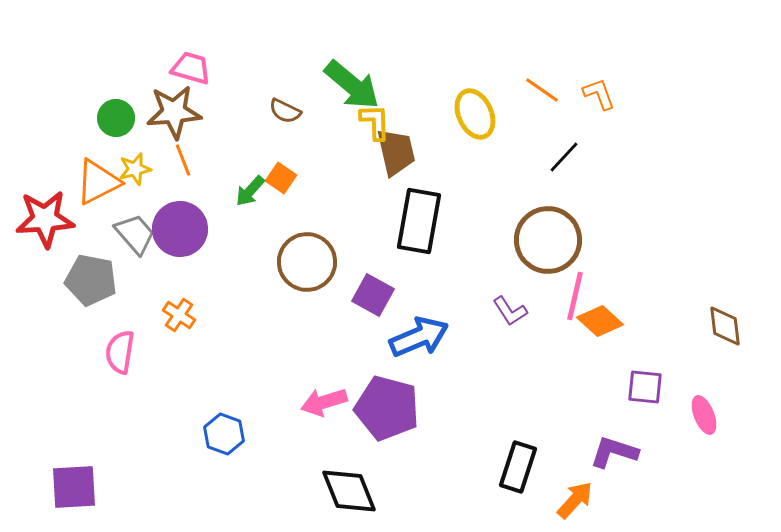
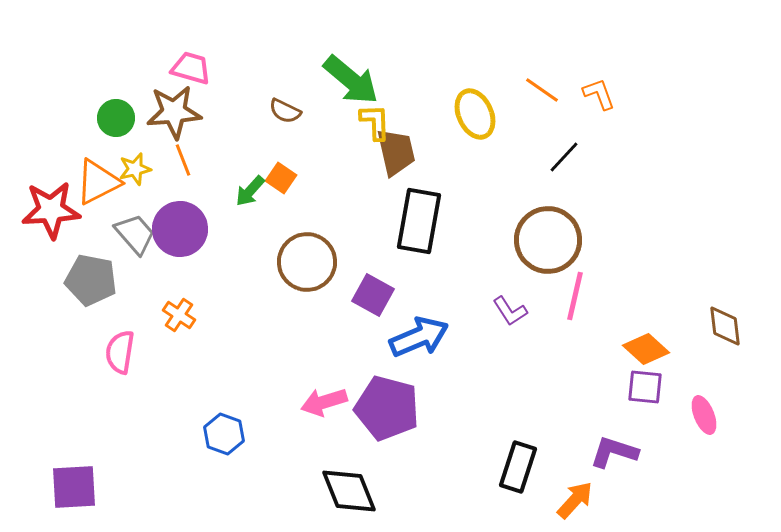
green arrow at (352, 85): moved 1 px left, 5 px up
red star at (45, 219): moved 6 px right, 9 px up
orange diamond at (600, 321): moved 46 px right, 28 px down
